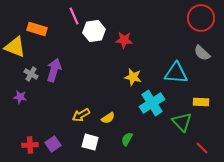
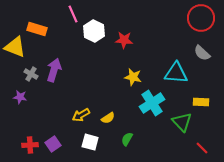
pink line: moved 1 px left, 2 px up
white hexagon: rotated 25 degrees counterclockwise
